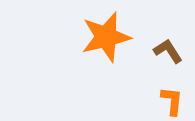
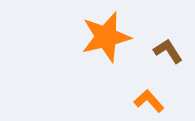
orange L-shape: moved 23 px left; rotated 48 degrees counterclockwise
